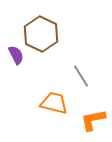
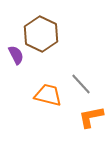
gray line: moved 8 px down; rotated 10 degrees counterclockwise
orange trapezoid: moved 6 px left, 8 px up
orange L-shape: moved 2 px left, 3 px up
